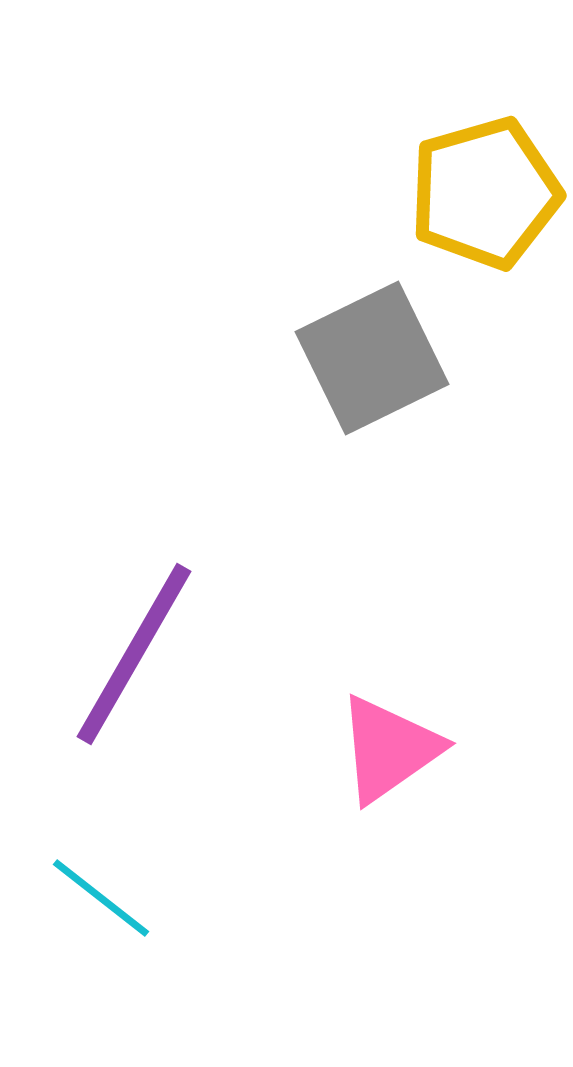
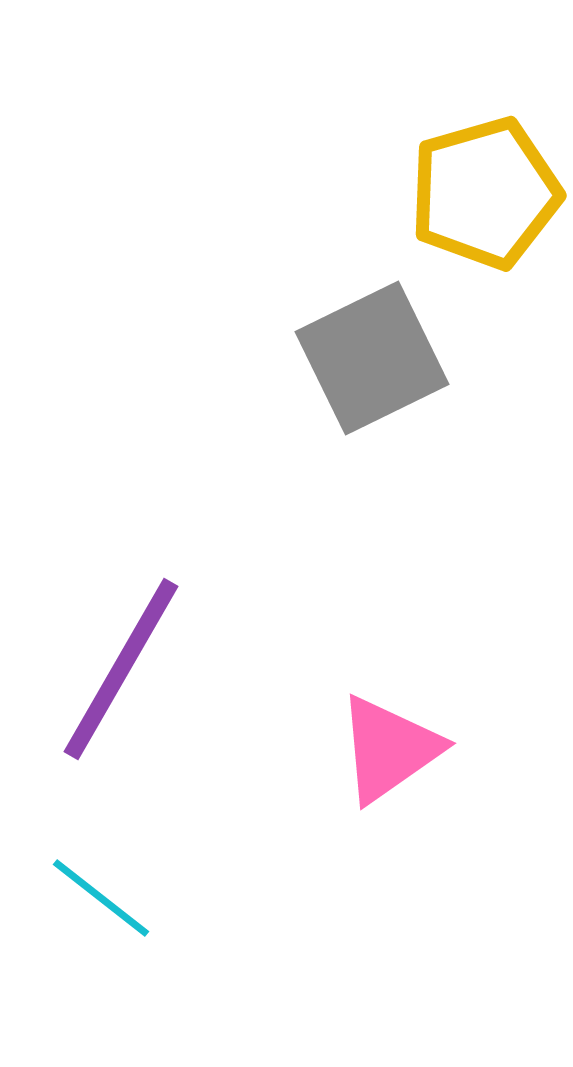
purple line: moved 13 px left, 15 px down
